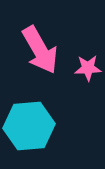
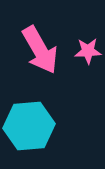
pink star: moved 17 px up
